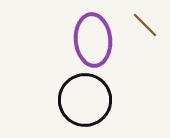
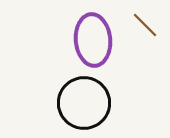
black circle: moved 1 px left, 3 px down
